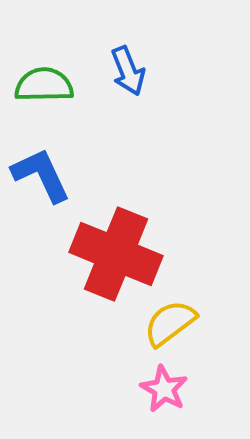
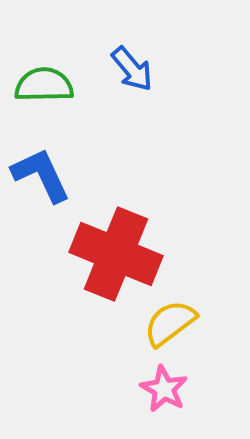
blue arrow: moved 4 px right, 2 px up; rotated 18 degrees counterclockwise
